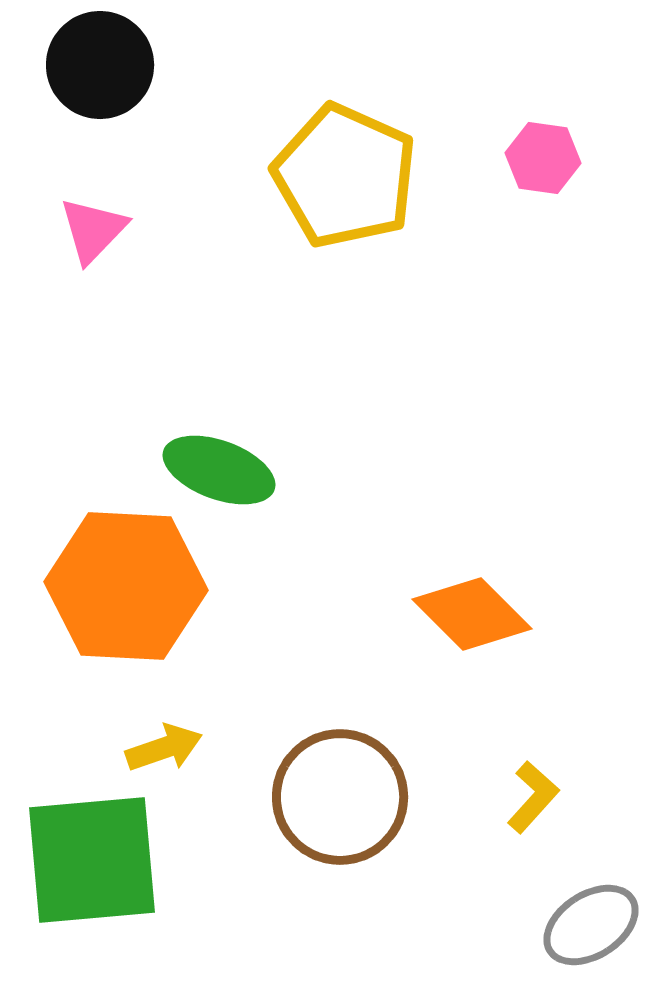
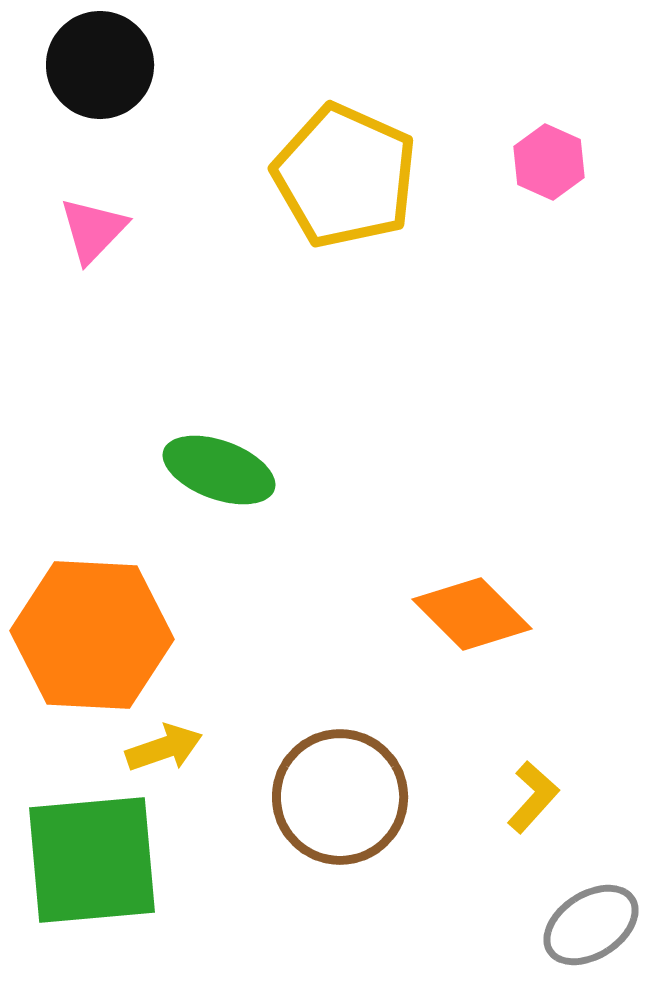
pink hexagon: moved 6 px right, 4 px down; rotated 16 degrees clockwise
orange hexagon: moved 34 px left, 49 px down
